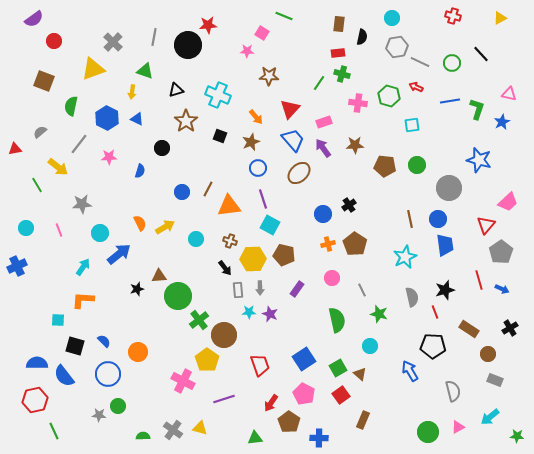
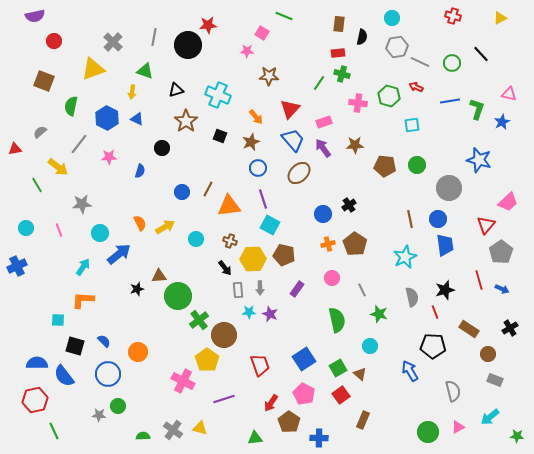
purple semicircle at (34, 19): moved 1 px right, 3 px up; rotated 24 degrees clockwise
